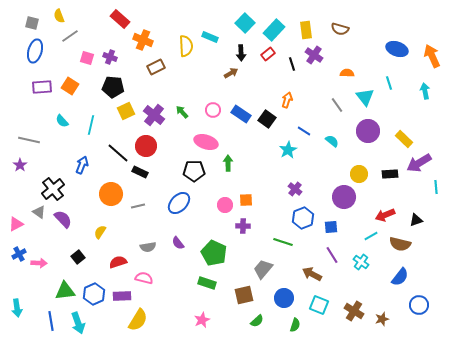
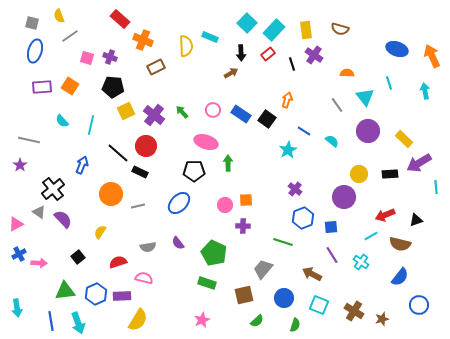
cyan square at (245, 23): moved 2 px right
blue hexagon at (94, 294): moved 2 px right
